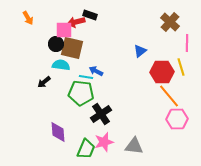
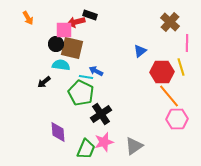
green pentagon: rotated 20 degrees clockwise
gray triangle: rotated 42 degrees counterclockwise
